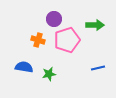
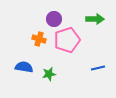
green arrow: moved 6 px up
orange cross: moved 1 px right, 1 px up
